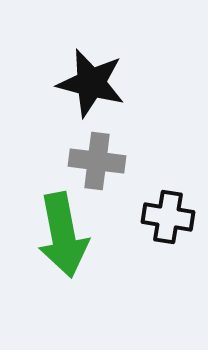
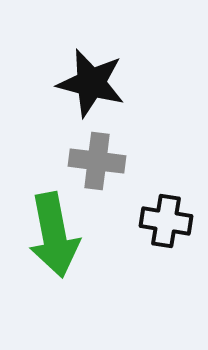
black cross: moved 2 px left, 4 px down
green arrow: moved 9 px left
